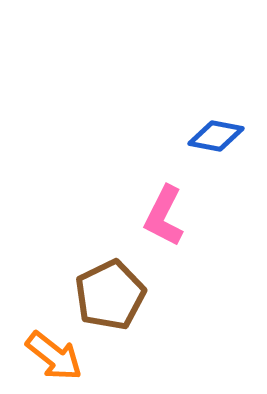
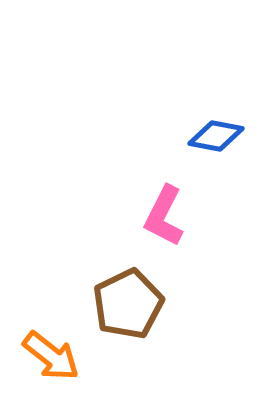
brown pentagon: moved 18 px right, 9 px down
orange arrow: moved 3 px left
